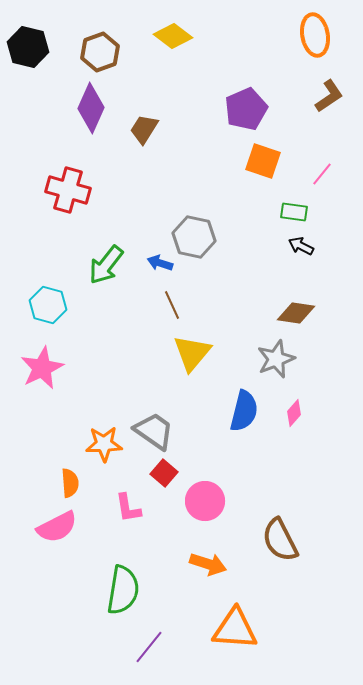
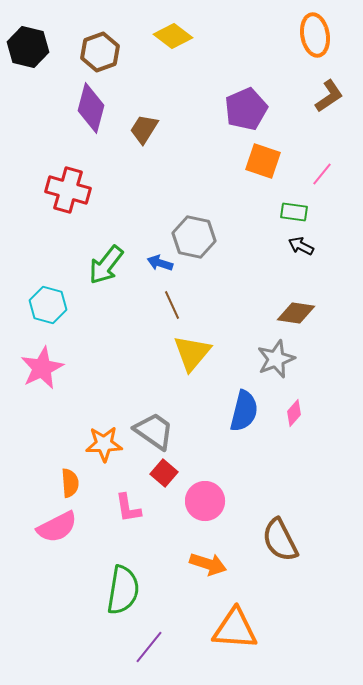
purple diamond: rotated 9 degrees counterclockwise
